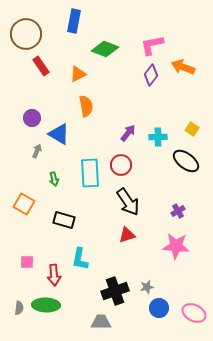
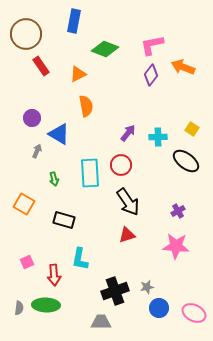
pink square: rotated 24 degrees counterclockwise
